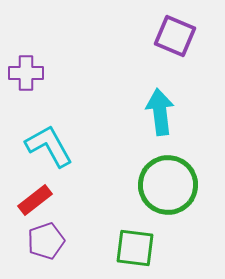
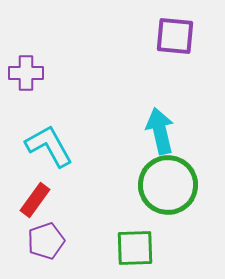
purple square: rotated 18 degrees counterclockwise
cyan arrow: moved 19 px down; rotated 6 degrees counterclockwise
red rectangle: rotated 16 degrees counterclockwise
green square: rotated 9 degrees counterclockwise
